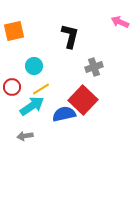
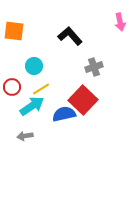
pink arrow: rotated 126 degrees counterclockwise
orange square: rotated 20 degrees clockwise
black L-shape: rotated 55 degrees counterclockwise
